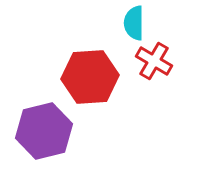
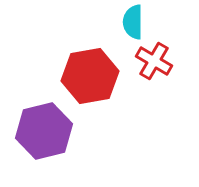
cyan semicircle: moved 1 px left, 1 px up
red hexagon: moved 1 px up; rotated 6 degrees counterclockwise
